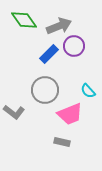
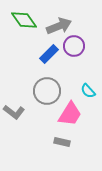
gray circle: moved 2 px right, 1 px down
pink trapezoid: rotated 36 degrees counterclockwise
